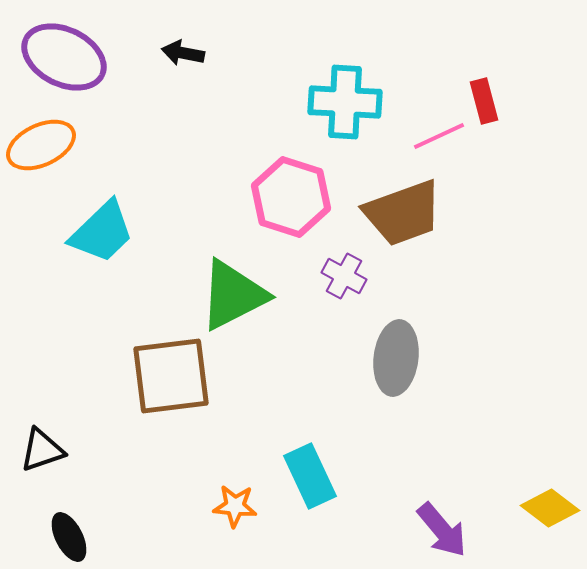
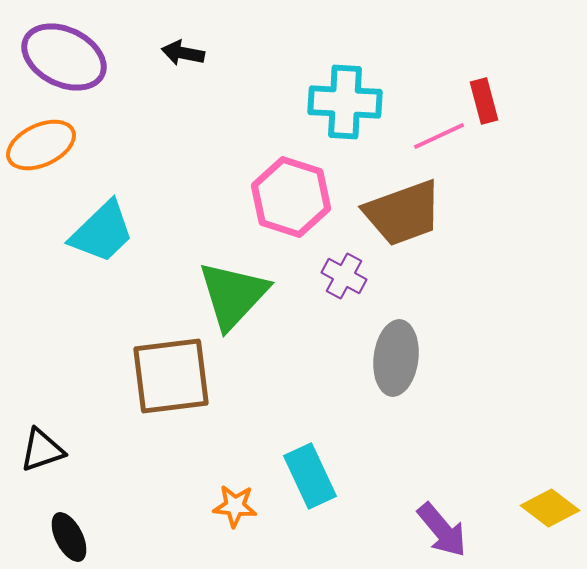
green triangle: rotated 20 degrees counterclockwise
